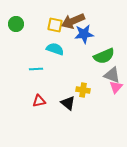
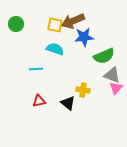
blue star: moved 3 px down
pink triangle: moved 1 px down
